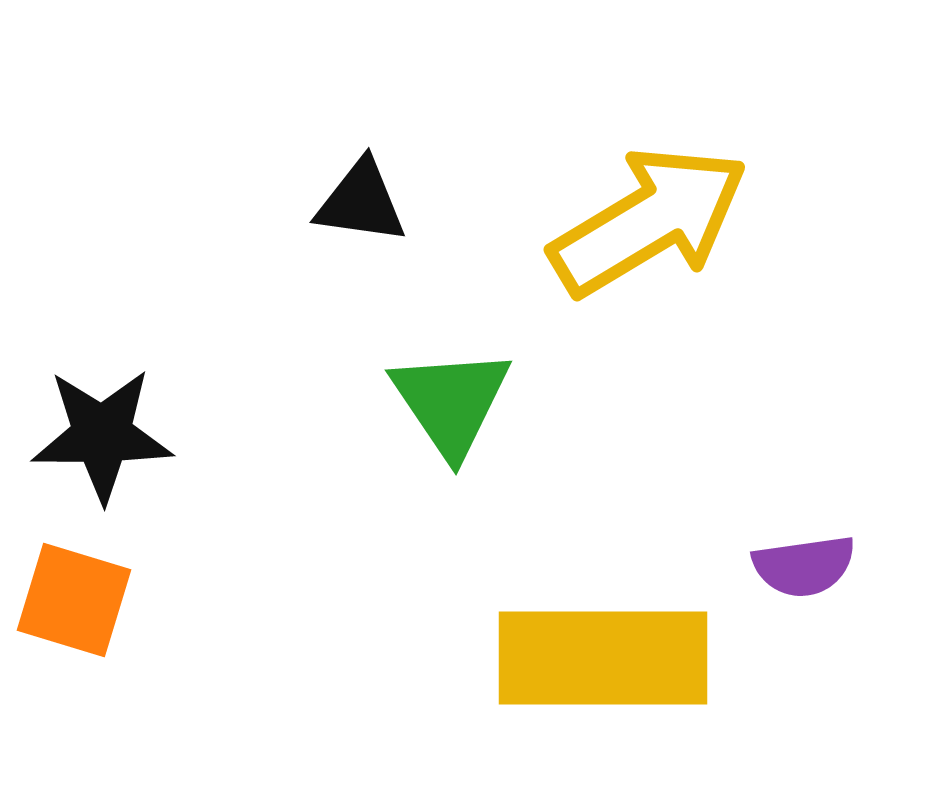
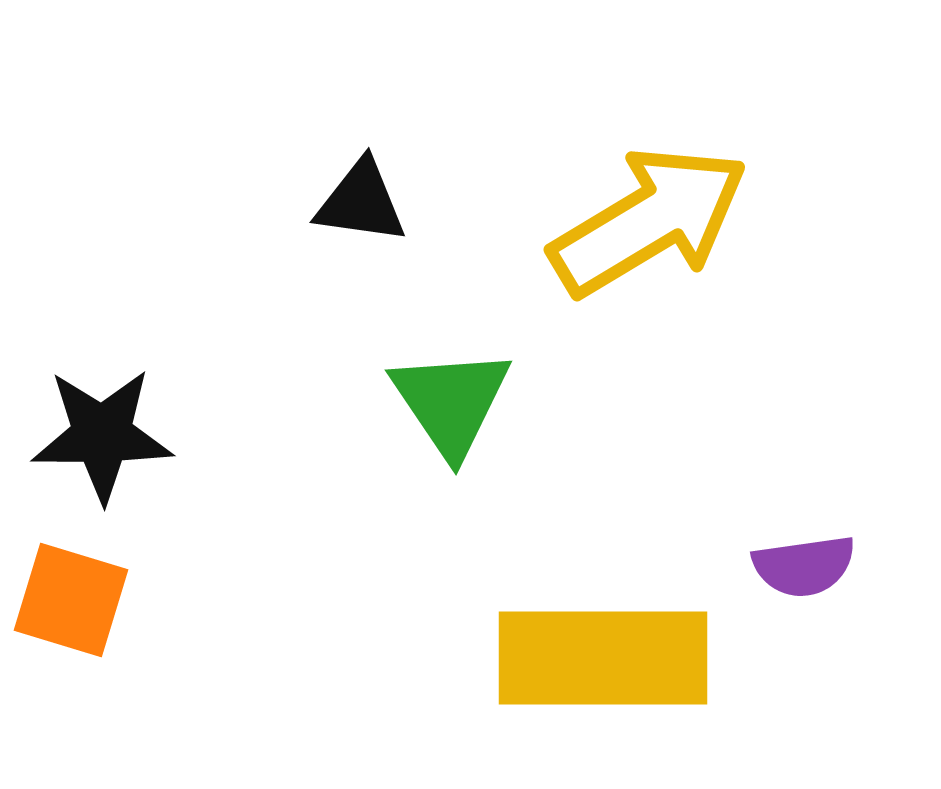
orange square: moved 3 px left
